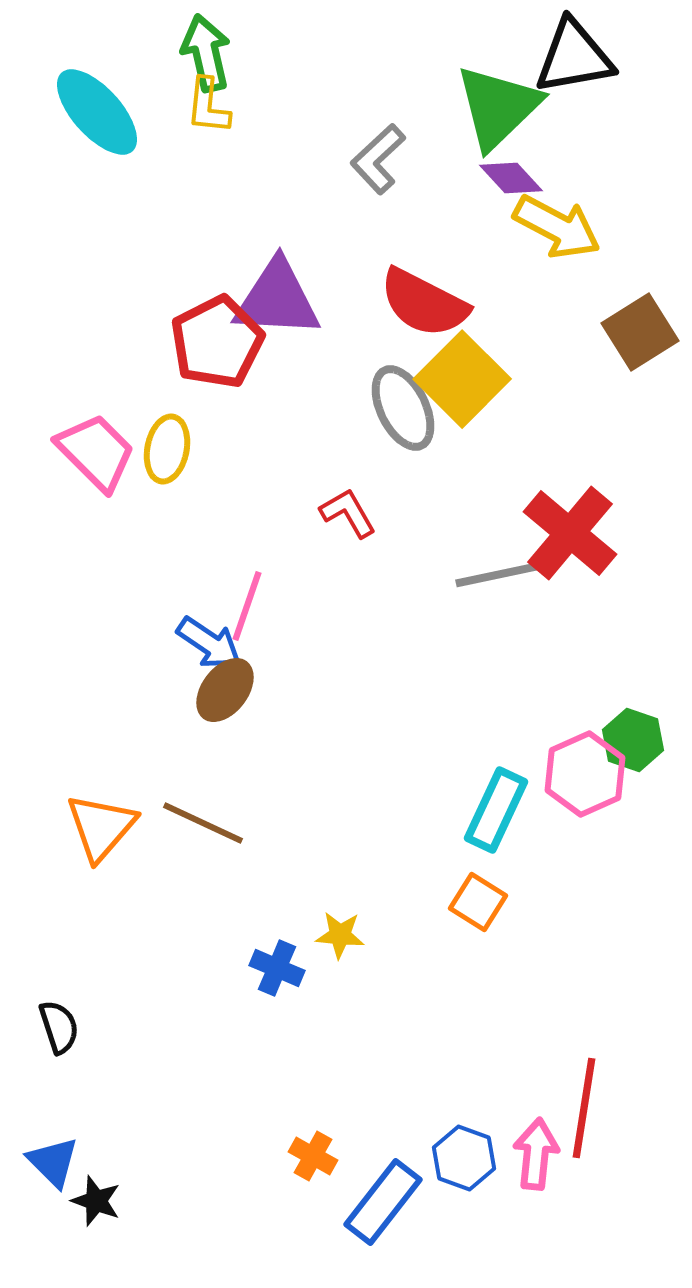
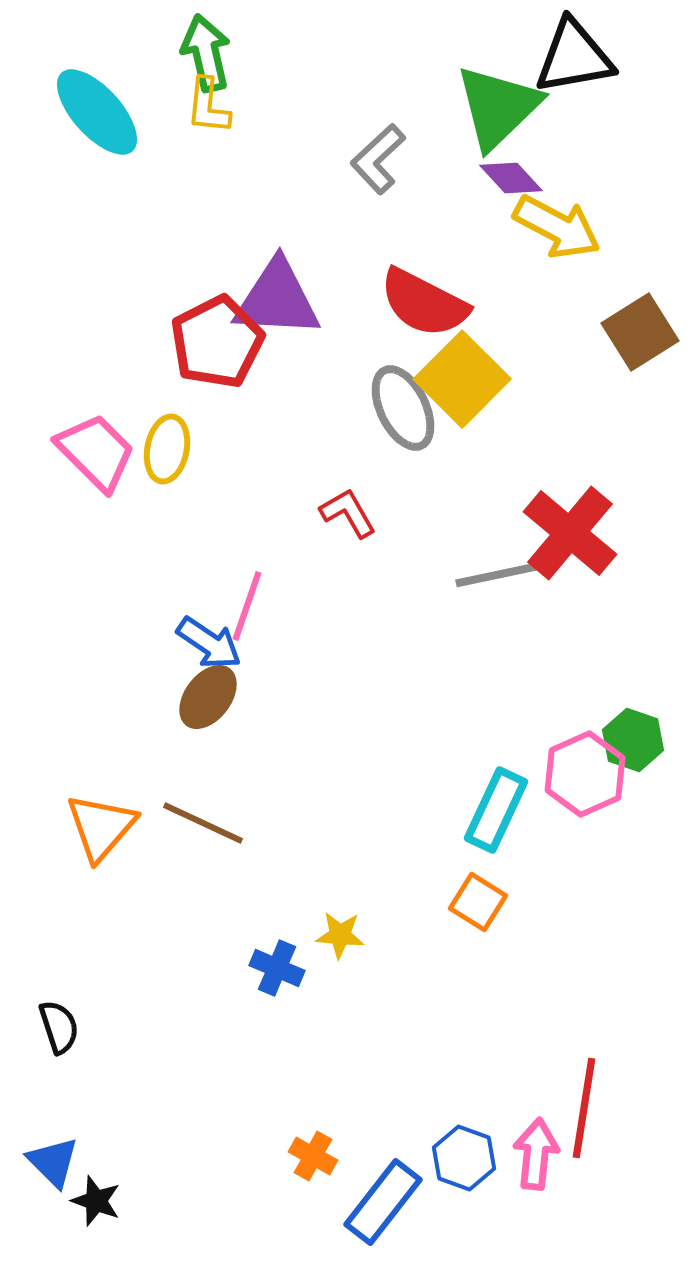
brown ellipse: moved 17 px left, 7 px down
